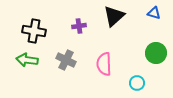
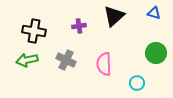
green arrow: rotated 20 degrees counterclockwise
